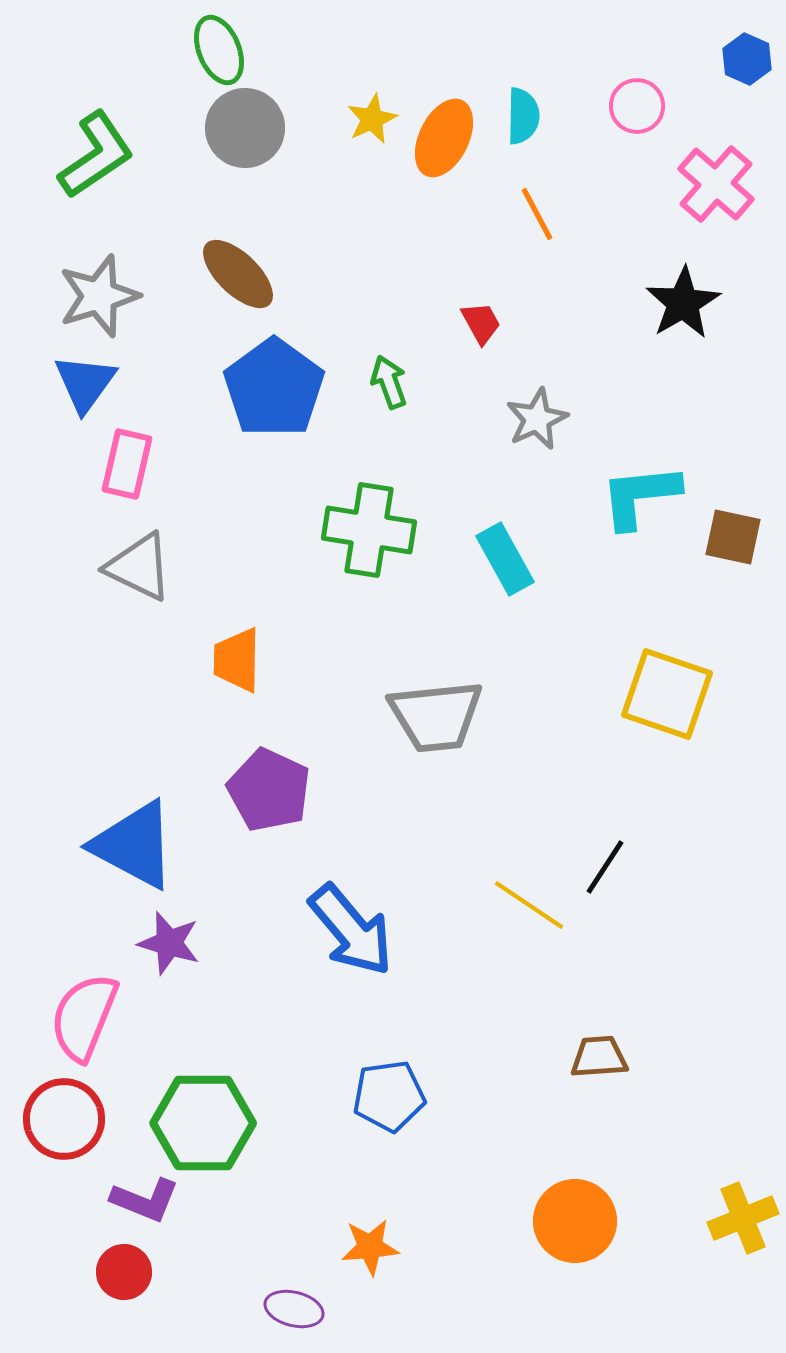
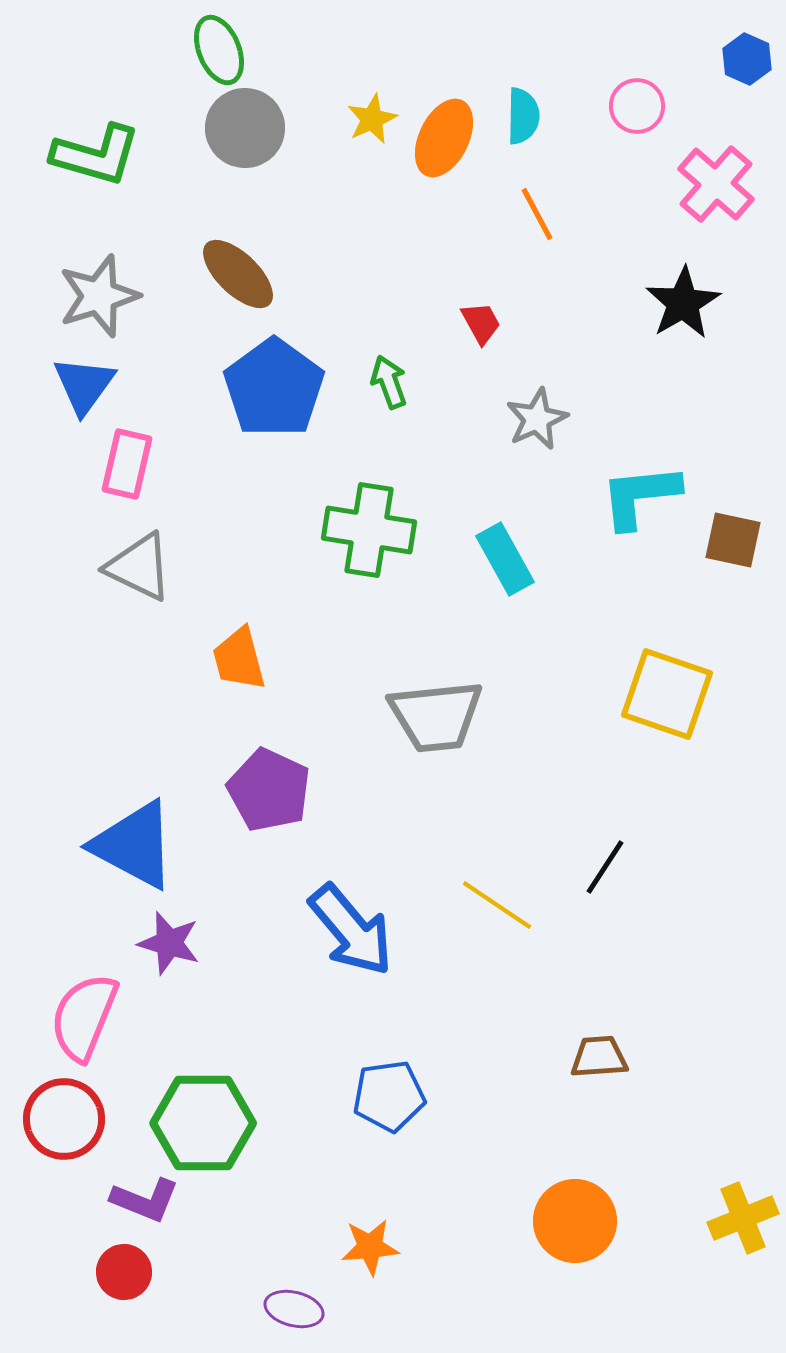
green L-shape at (96, 155): rotated 50 degrees clockwise
blue triangle at (85, 383): moved 1 px left, 2 px down
brown square at (733, 537): moved 3 px down
orange trapezoid at (237, 660): moved 2 px right, 1 px up; rotated 16 degrees counterclockwise
yellow line at (529, 905): moved 32 px left
